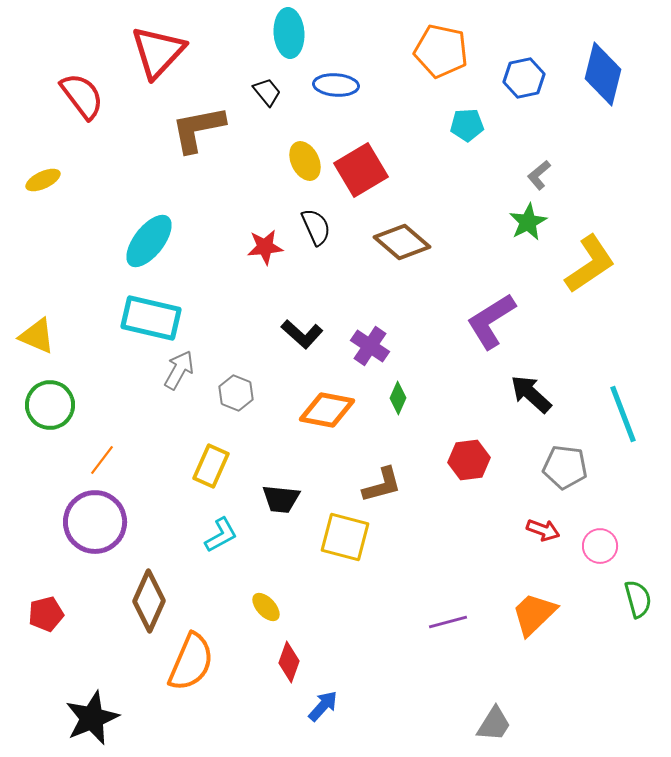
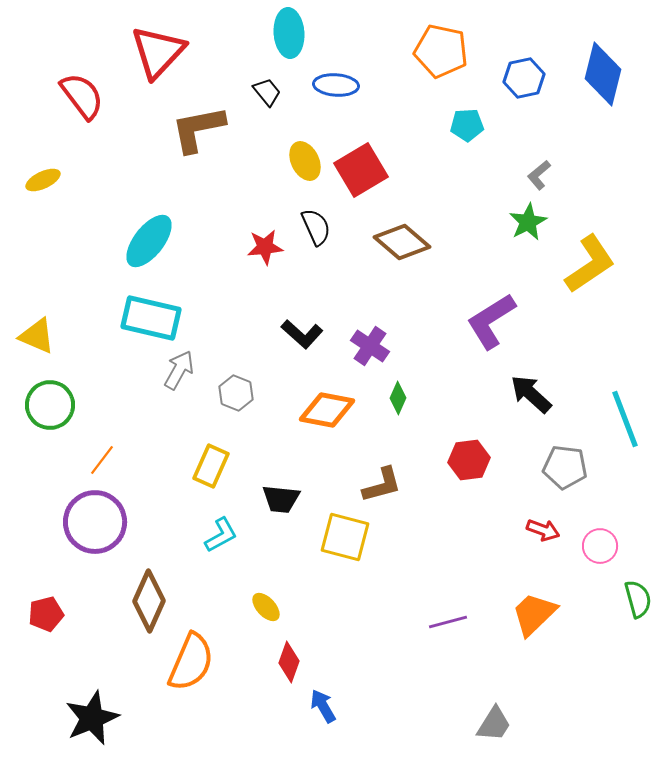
cyan line at (623, 414): moved 2 px right, 5 px down
blue arrow at (323, 706): rotated 72 degrees counterclockwise
